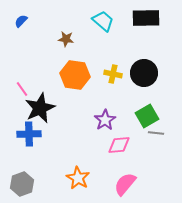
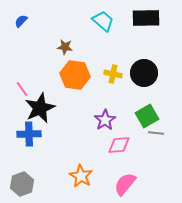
brown star: moved 1 px left, 8 px down
orange star: moved 3 px right, 2 px up
